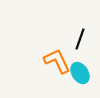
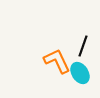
black line: moved 3 px right, 7 px down
